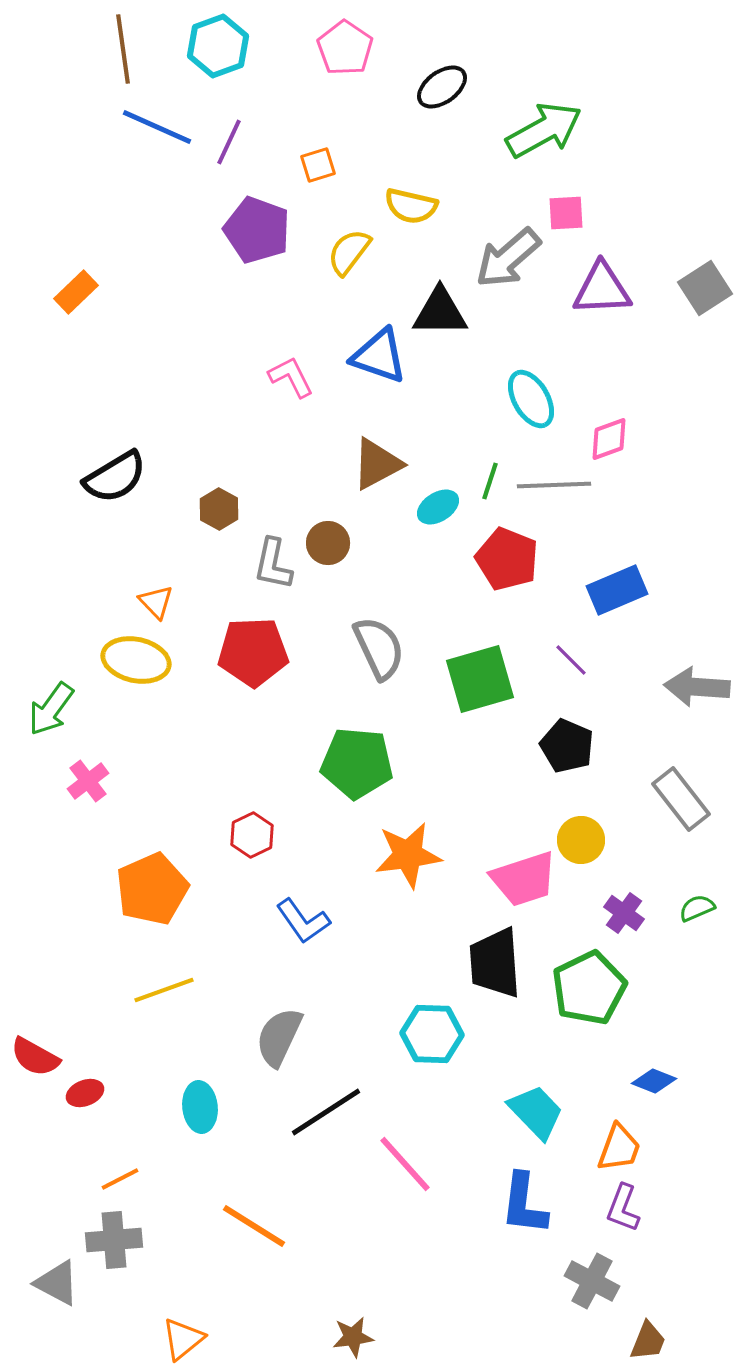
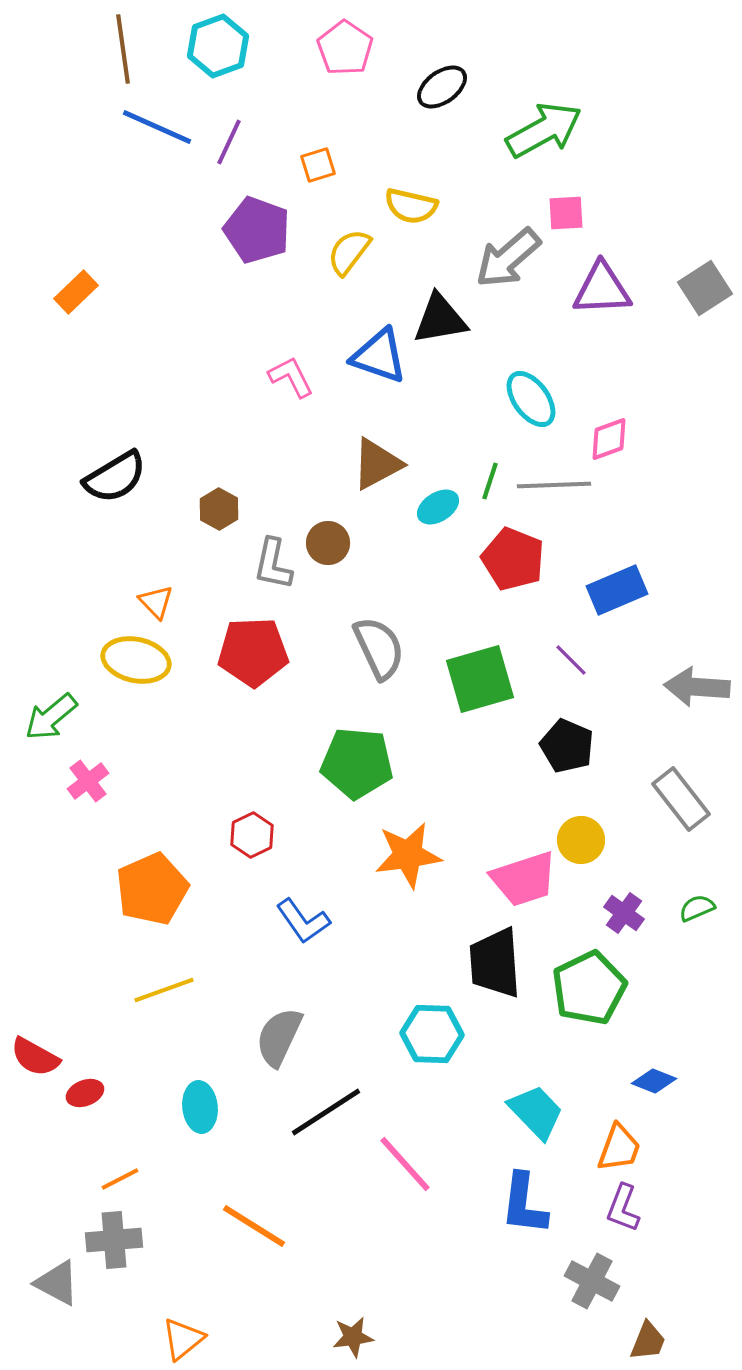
black triangle at (440, 312): moved 7 px down; rotated 10 degrees counterclockwise
cyan ellipse at (531, 399): rotated 6 degrees counterclockwise
red pentagon at (507, 559): moved 6 px right
green arrow at (51, 709): moved 8 px down; rotated 14 degrees clockwise
